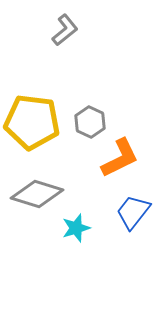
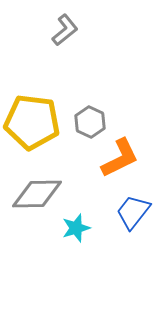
gray diamond: rotated 18 degrees counterclockwise
